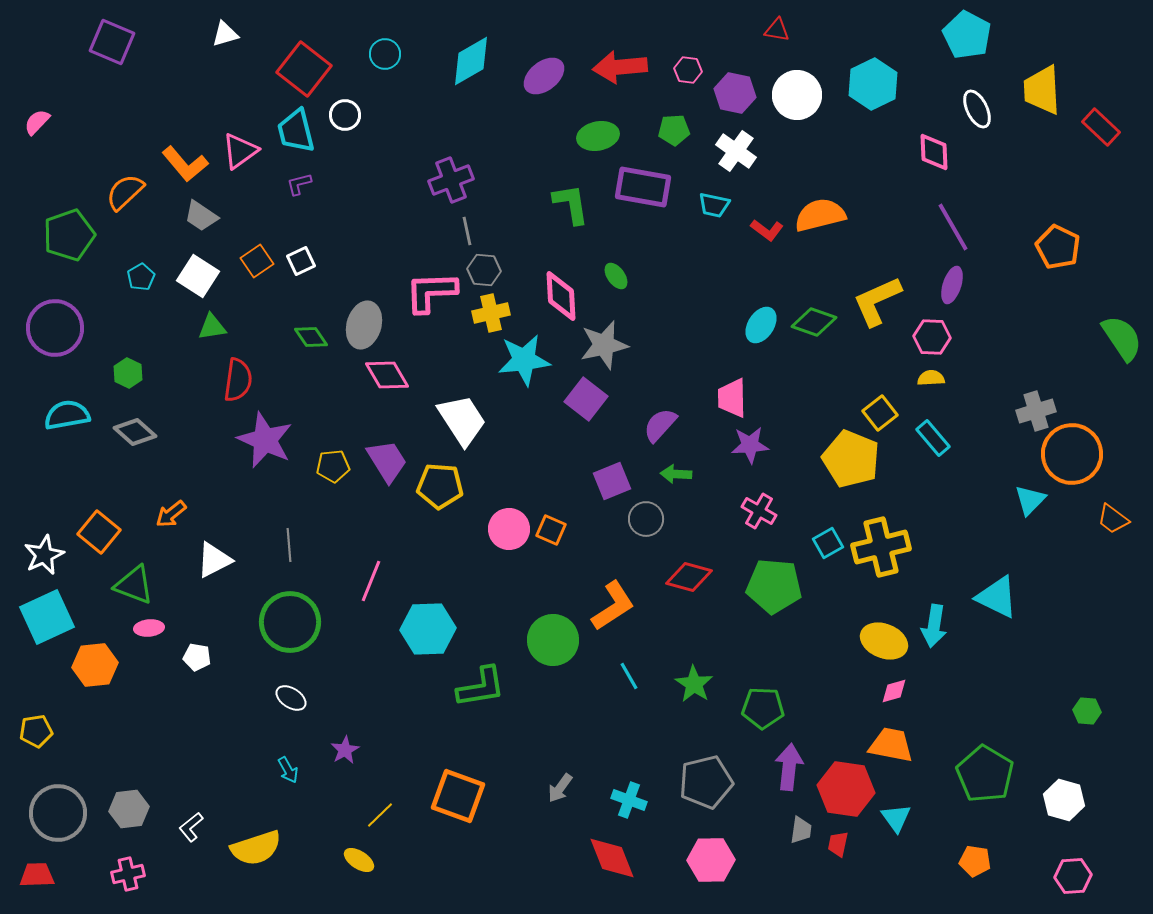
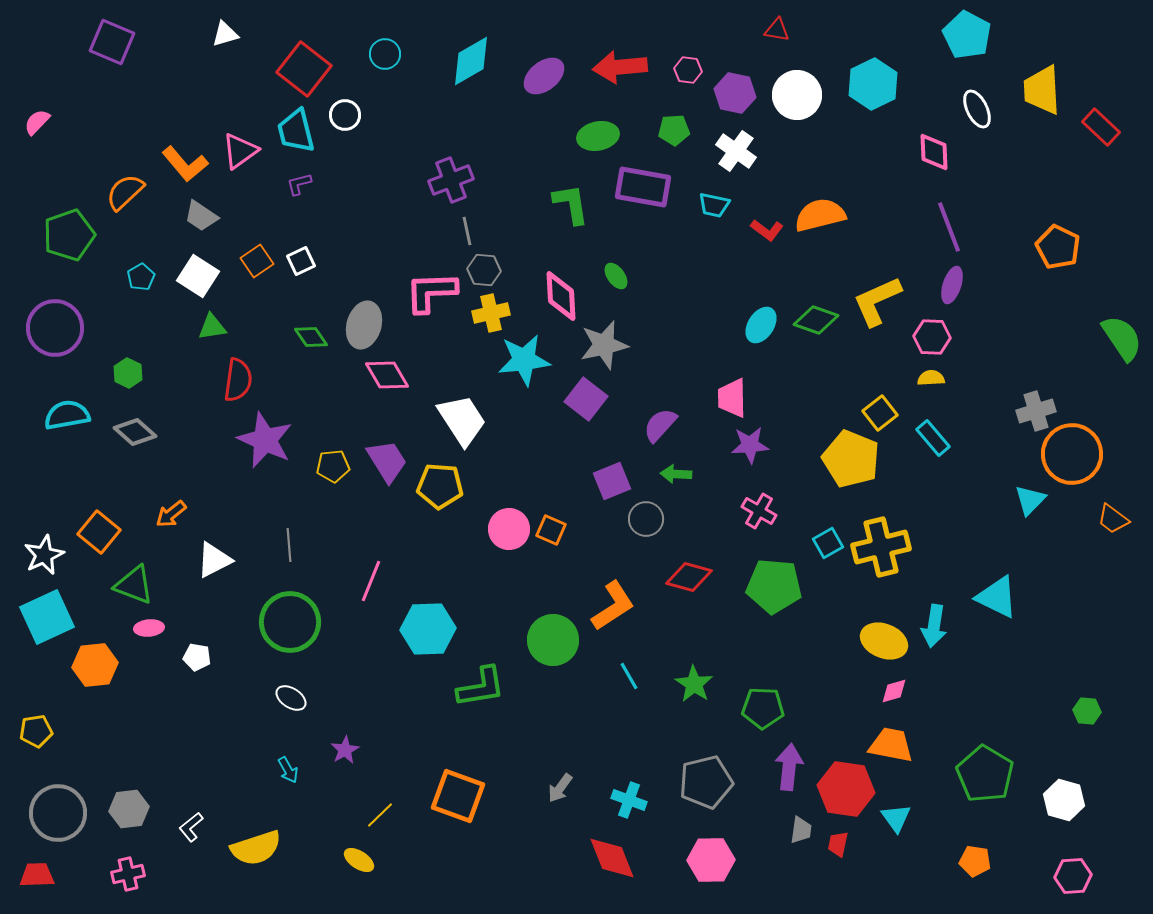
purple line at (953, 227): moved 4 px left; rotated 9 degrees clockwise
green diamond at (814, 322): moved 2 px right, 2 px up
